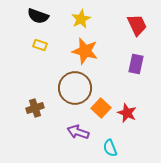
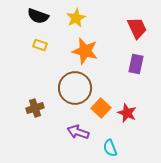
yellow star: moved 5 px left, 1 px up
red trapezoid: moved 3 px down
